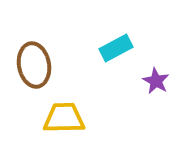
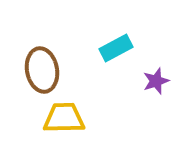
brown ellipse: moved 8 px right, 5 px down
purple star: rotated 24 degrees clockwise
